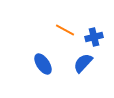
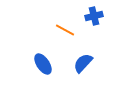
blue cross: moved 21 px up
